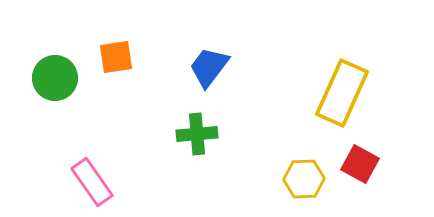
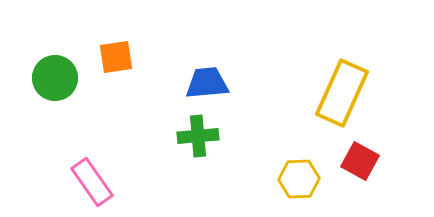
blue trapezoid: moved 2 px left, 16 px down; rotated 48 degrees clockwise
green cross: moved 1 px right, 2 px down
red square: moved 3 px up
yellow hexagon: moved 5 px left
